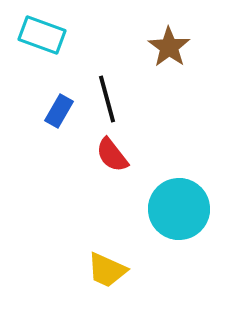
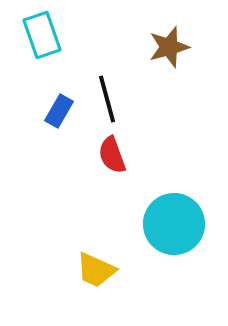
cyan rectangle: rotated 51 degrees clockwise
brown star: rotated 21 degrees clockwise
red semicircle: rotated 18 degrees clockwise
cyan circle: moved 5 px left, 15 px down
yellow trapezoid: moved 11 px left
